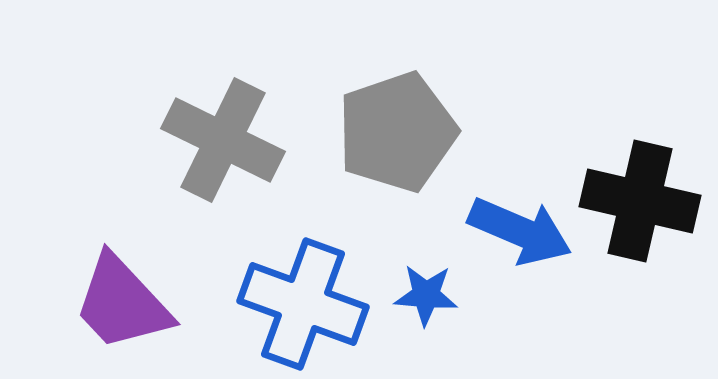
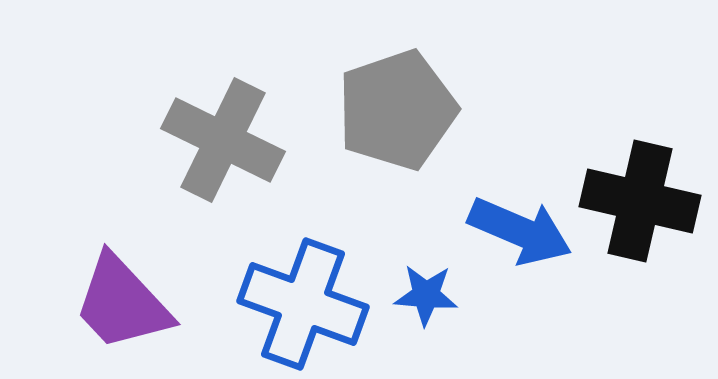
gray pentagon: moved 22 px up
